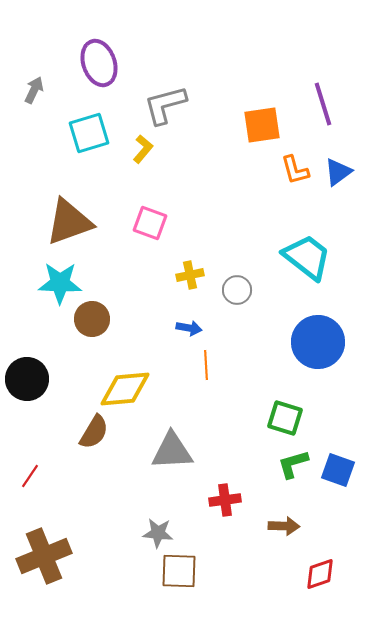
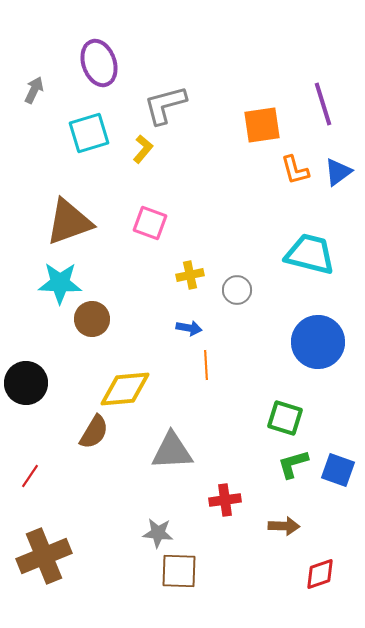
cyan trapezoid: moved 3 px right, 3 px up; rotated 24 degrees counterclockwise
black circle: moved 1 px left, 4 px down
